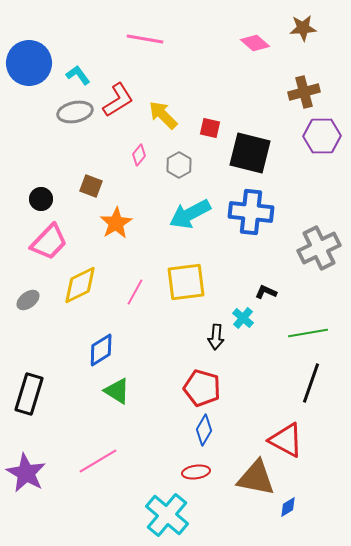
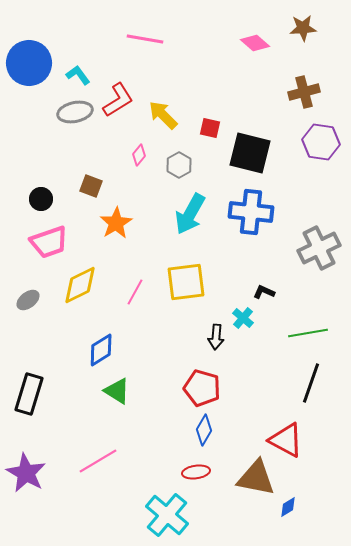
purple hexagon at (322, 136): moved 1 px left, 6 px down; rotated 9 degrees clockwise
cyan arrow at (190, 214): rotated 33 degrees counterclockwise
pink trapezoid at (49, 242): rotated 27 degrees clockwise
black L-shape at (266, 292): moved 2 px left
